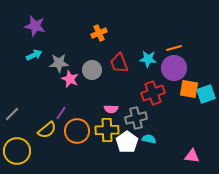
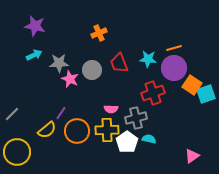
orange square: moved 3 px right, 4 px up; rotated 24 degrees clockwise
yellow circle: moved 1 px down
pink triangle: rotated 42 degrees counterclockwise
